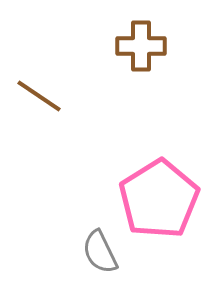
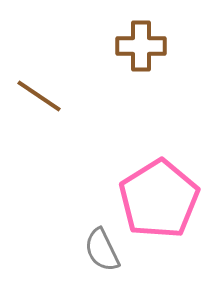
gray semicircle: moved 2 px right, 2 px up
